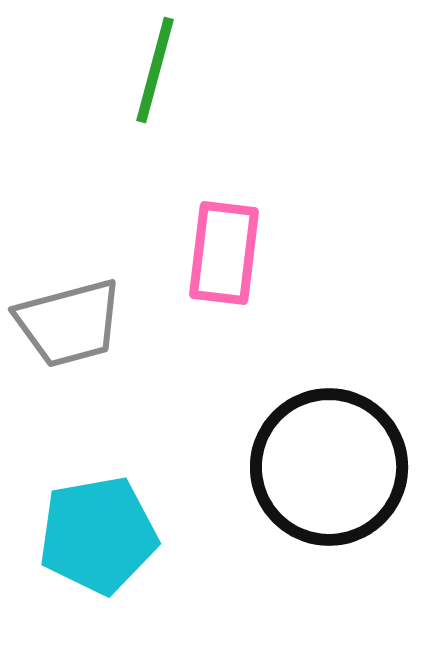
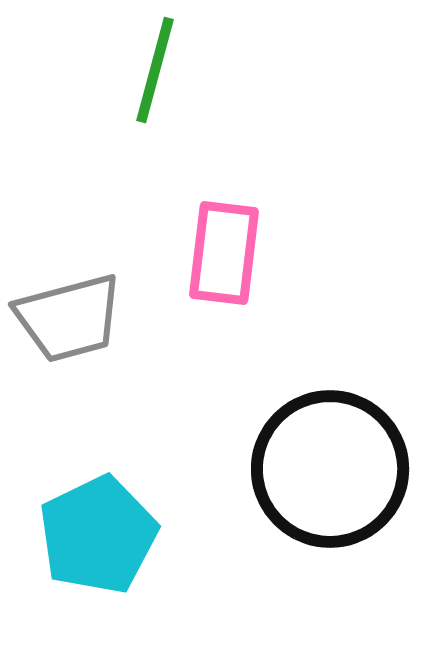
gray trapezoid: moved 5 px up
black circle: moved 1 px right, 2 px down
cyan pentagon: rotated 16 degrees counterclockwise
